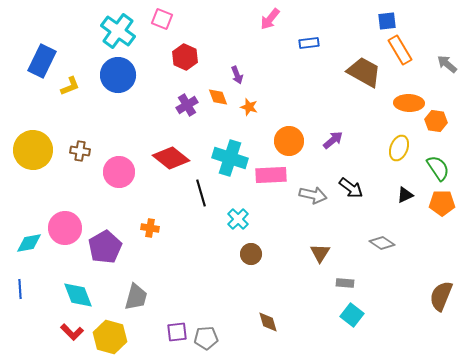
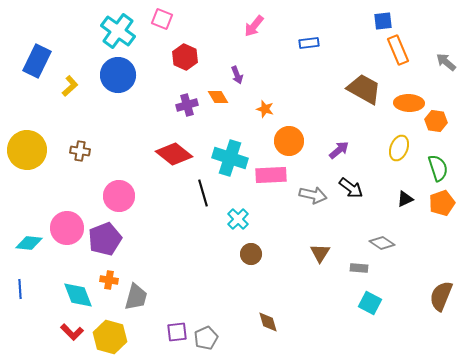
pink arrow at (270, 19): moved 16 px left, 7 px down
blue square at (387, 21): moved 4 px left
orange rectangle at (400, 50): moved 2 px left; rotated 8 degrees clockwise
blue rectangle at (42, 61): moved 5 px left
gray arrow at (447, 64): moved 1 px left, 2 px up
brown trapezoid at (364, 72): moved 17 px down
yellow L-shape at (70, 86): rotated 20 degrees counterclockwise
orange diamond at (218, 97): rotated 10 degrees counterclockwise
purple cross at (187, 105): rotated 15 degrees clockwise
orange star at (249, 107): moved 16 px right, 2 px down
purple arrow at (333, 140): moved 6 px right, 10 px down
yellow circle at (33, 150): moved 6 px left
red diamond at (171, 158): moved 3 px right, 4 px up
green semicircle at (438, 168): rotated 16 degrees clockwise
pink circle at (119, 172): moved 24 px down
black line at (201, 193): moved 2 px right
black triangle at (405, 195): moved 4 px down
orange pentagon at (442, 203): rotated 20 degrees counterclockwise
pink circle at (65, 228): moved 2 px right
orange cross at (150, 228): moved 41 px left, 52 px down
cyan diamond at (29, 243): rotated 16 degrees clockwise
purple pentagon at (105, 247): moved 8 px up; rotated 8 degrees clockwise
gray rectangle at (345, 283): moved 14 px right, 15 px up
cyan square at (352, 315): moved 18 px right, 12 px up; rotated 10 degrees counterclockwise
gray pentagon at (206, 338): rotated 20 degrees counterclockwise
